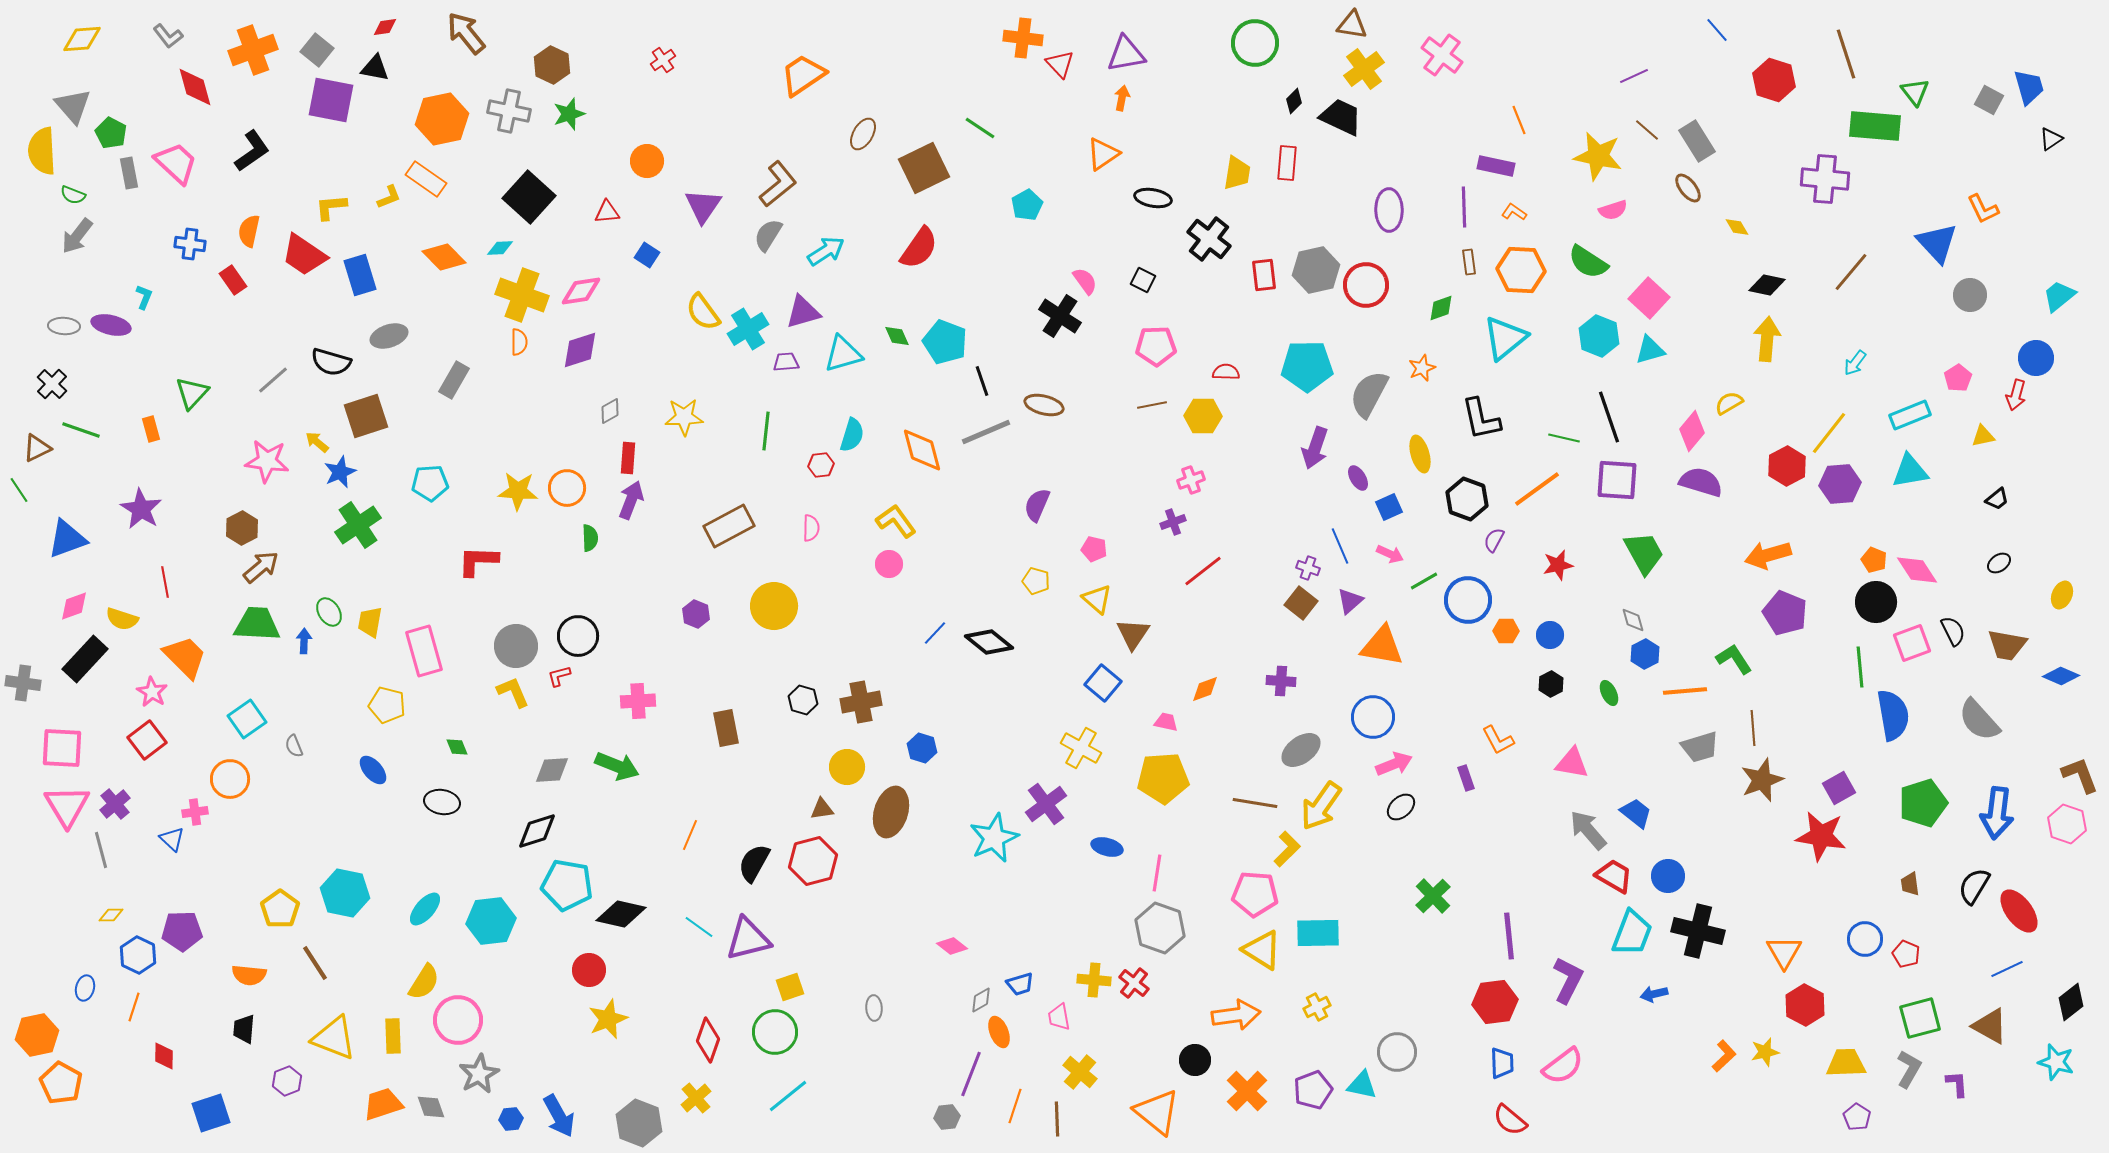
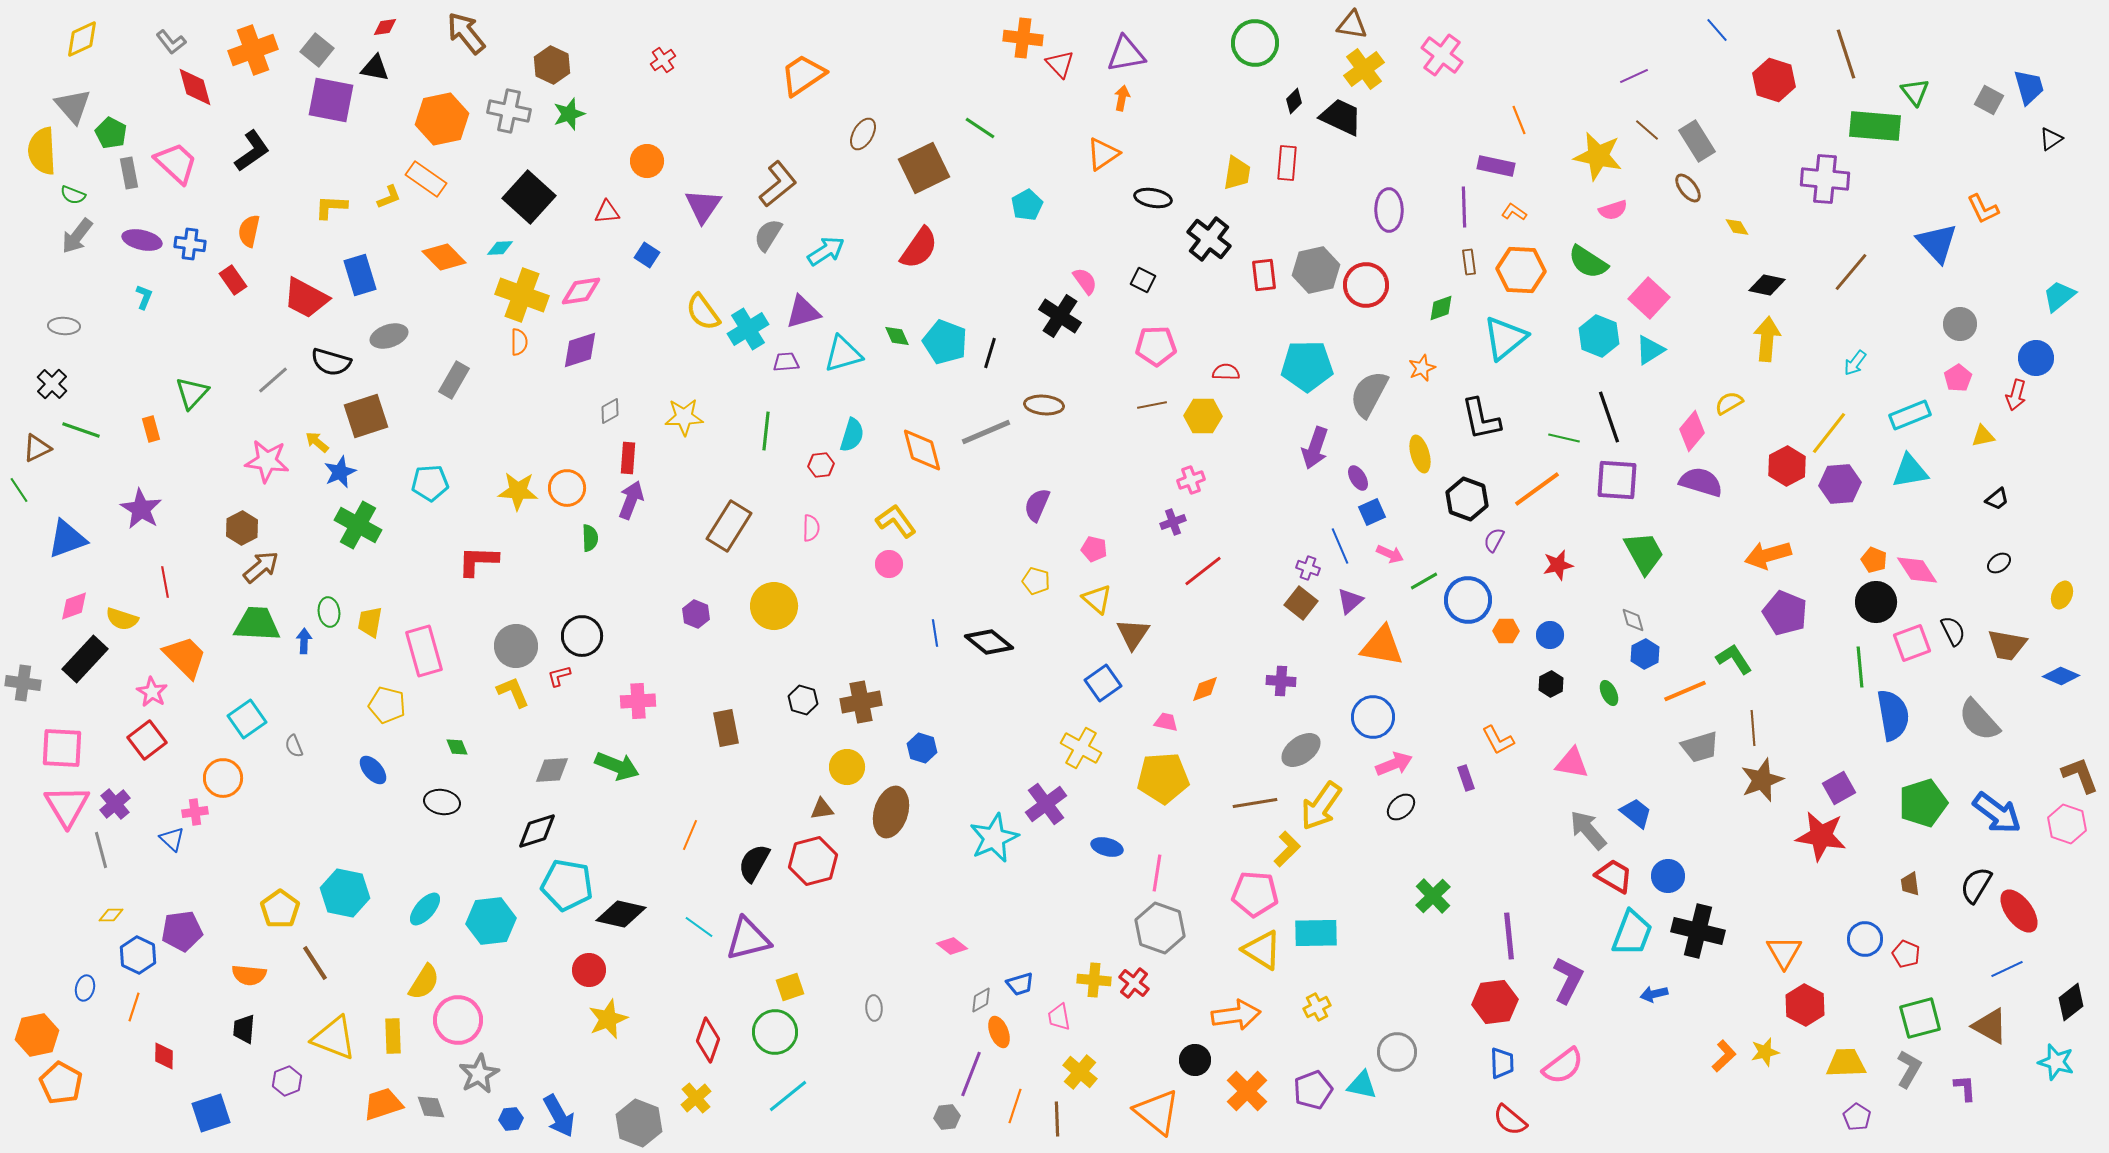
gray L-shape at (168, 36): moved 3 px right, 6 px down
yellow diamond at (82, 39): rotated 21 degrees counterclockwise
yellow L-shape at (331, 207): rotated 8 degrees clockwise
red trapezoid at (304, 255): moved 2 px right, 43 px down; rotated 6 degrees counterclockwise
gray circle at (1970, 295): moved 10 px left, 29 px down
purple ellipse at (111, 325): moved 31 px right, 85 px up
cyan triangle at (1650, 350): rotated 16 degrees counterclockwise
black line at (982, 381): moved 8 px right, 28 px up; rotated 36 degrees clockwise
brown ellipse at (1044, 405): rotated 9 degrees counterclockwise
blue square at (1389, 507): moved 17 px left, 5 px down
green cross at (358, 525): rotated 27 degrees counterclockwise
brown rectangle at (729, 526): rotated 30 degrees counterclockwise
green ellipse at (329, 612): rotated 24 degrees clockwise
blue line at (935, 633): rotated 52 degrees counterclockwise
black circle at (578, 636): moved 4 px right
blue square at (1103, 683): rotated 15 degrees clockwise
orange line at (1685, 691): rotated 18 degrees counterclockwise
orange circle at (230, 779): moved 7 px left, 1 px up
brown line at (1255, 803): rotated 18 degrees counterclockwise
blue arrow at (1997, 813): rotated 60 degrees counterclockwise
black semicircle at (1974, 886): moved 2 px right, 1 px up
purple pentagon at (182, 931): rotated 6 degrees counterclockwise
cyan rectangle at (1318, 933): moved 2 px left
purple L-shape at (1957, 1084): moved 8 px right, 4 px down
